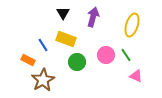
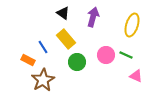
black triangle: rotated 24 degrees counterclockwise
yellow rectangle: rotated 30 degrees clockwise
blue line: moved 2 px down
green line: rotated 32 degrees counterclockwise
